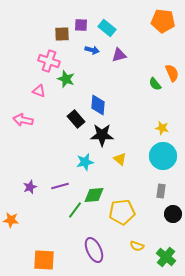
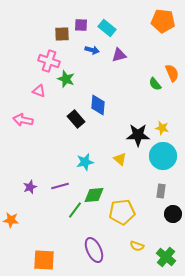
black star: moved 36 px right
